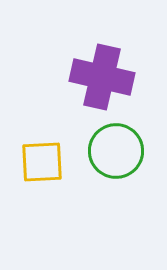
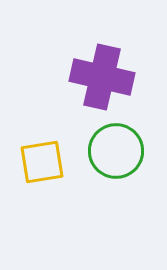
yellow square: rotated 6 degrees counterclockwise
